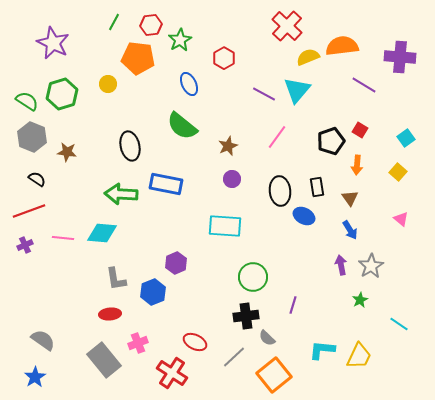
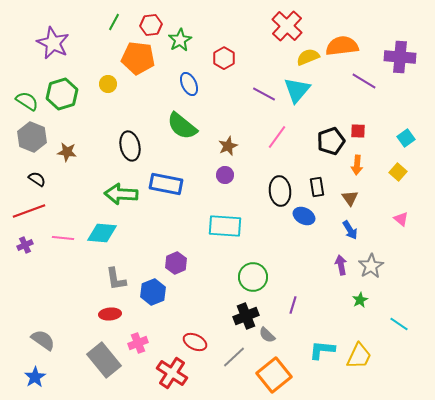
purple line at (364, 85): moved 4 px up
red square at (360, 130): moved 2 px left, 1 px down; rotated 28 degrees counterclockwise
purple circle at (232, 179): moved 7 px left, 4 px up
black cross at (246, 316): rotated 15 degrees counterclockwise
gray semicircle at (267, 338): moved 3 px up
